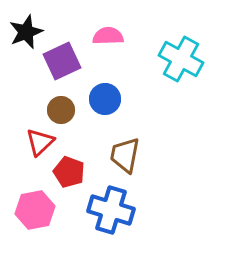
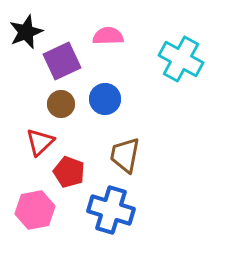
brown circle: moved 6 px up
